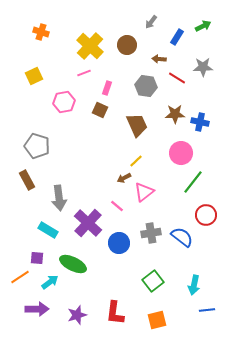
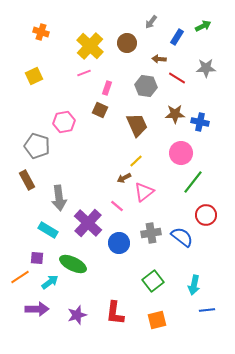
brown circle at (127, 45): moved 2 px up
gray star at (203, 67): moved 3 px right, 1 px down
pink hexagon at (64, 102): moved 20 px down
